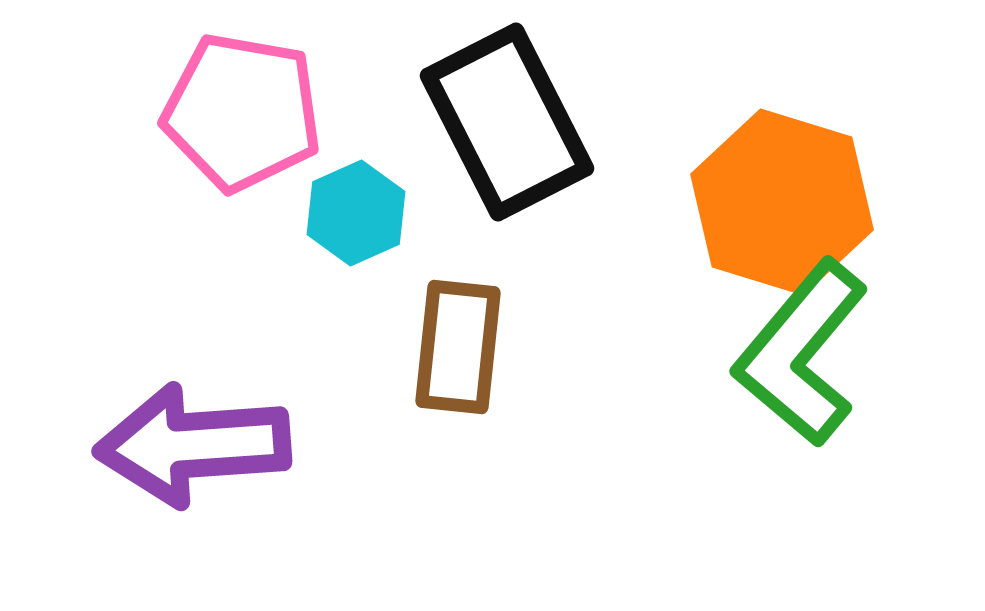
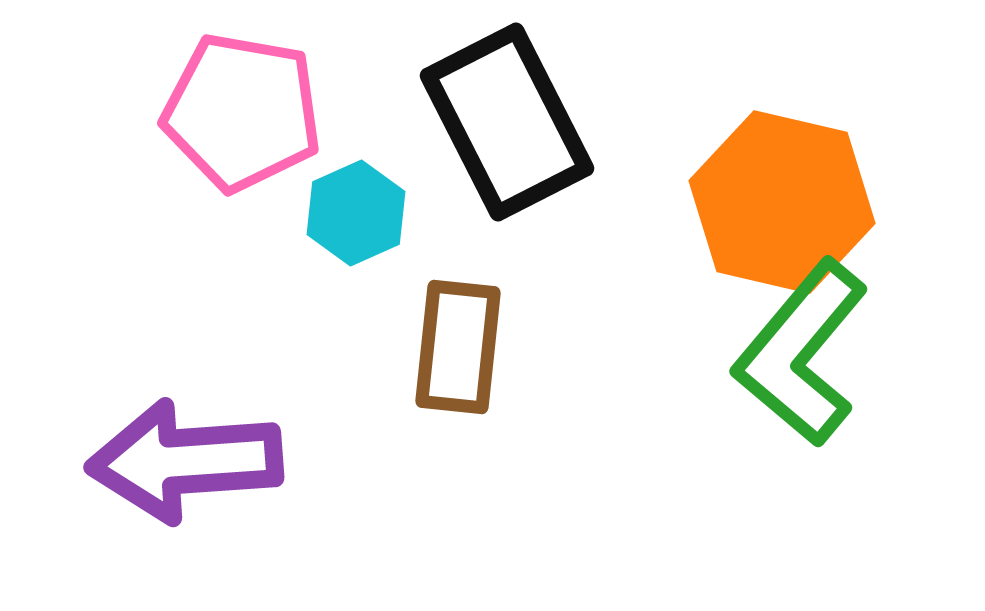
orange hexagon: rotated 4 degrees counterclockwise
purple arrow: moved 8 px left, 16 px down
